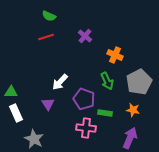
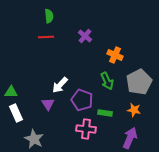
green semicircle: rotated 120 degrees counterclockwise
red line: rotated 14 degrees clockwise
white arrow: moved 3 px down
purple pentagon: moved 2 px left, 1 px down
orange star: moved 1 px right
pink cross: moved 1 px down
